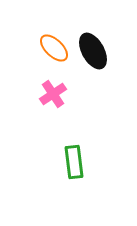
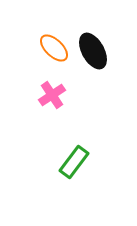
pink cross: moved 1 px left, 1 px down
green rectangle: rotated 44 degrees clockwise
